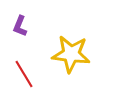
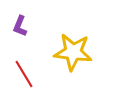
yellow star: moved 2 px right, 2 px up
